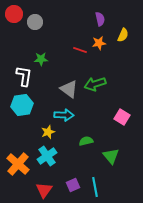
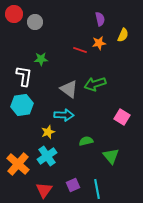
cyan line: moved 2 px right, 2 px down
